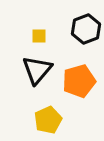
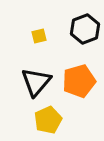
black hexagon: moved 1 px left
yellow square: rotated 14 degrees counterclockwise
black triangle: moved 1 px left, 12 px down
